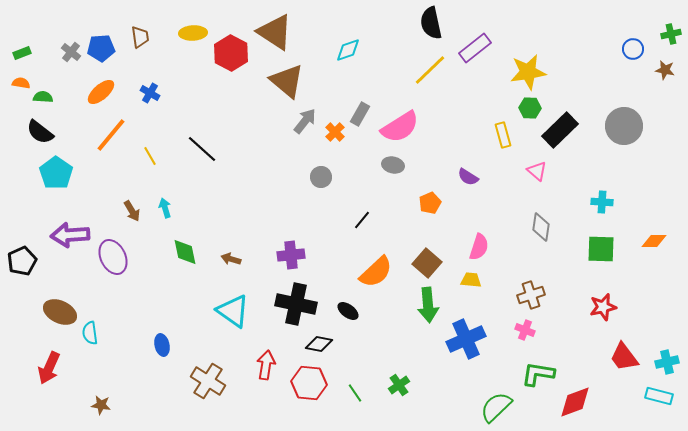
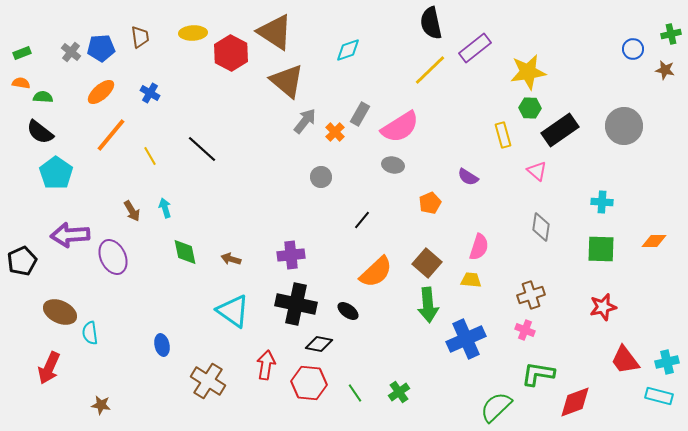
black rectangle at (560, 130): rotated 9 degrees clockwise
red trapezoid at (624, 357): moved 1 px right, 3 px down
green cross at (399, 385): moved 7 px down
